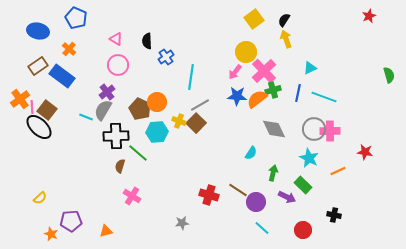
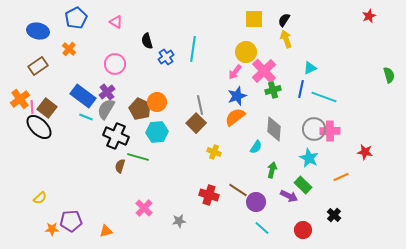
blue pentagon at (76, 18): rotated 20 degrees clockwise
yellow square at (254, 19): rotated 36 degrees clockwise
pink triangle at (116, 39): moved 17 px up
black semicircle at (147, 41): rotated 14 degrees counterclockwise
pink circle at (118, 65): moved 3 px left, 1 px up
blue rectangle at (62, 76): moved 21 px right, 20 px down
cyan line at (191, 77): moved 2 px right, 28 px up
blue line at (298, 93): moved 3 px right, 4 px up
blue star at (237, 96): rotated 24 degrees counterclockwise
orange semicircle at (257, 99): moved 22 px left, 18 px down
gray line at (200, 105): rotated 72 degrees counterclockwise
brown square at (47, 110): moved 2 px up
gray semicircle at (103, 110): moved 3 px right, 1 px up
yellow cross at (179, 121): moved 35 px right, 31 px down
gray diamond at (274, 129): rotated 30 degrees clockwise
black cross at (116, 136): rotated 25 degrees clockwise
green line at (138, 153): moved 4 px down; rotated 25 degrees counterclockwise
cyan semicircle at (251, 153): moved 5 px right, 6 px up
orange line at (338, 171): moved 3 px right, 6 px down
green arrow at (273, 173): moved 1 px left, 3 px up
pink cross at (132, 196): moved 12 px right, 12 px down; rotated 12 degrees clockwise
purple arrow at (287, 197): moved 2 px right, 1 px up
black cross at (334, 215): rotated 32 degrees clockwise
gray star at (182, 223): moved 3 px left, 2 px up
orange star at (51, 234): moved 1 px right, 5 px up; rotated 24 degrees counterclockwise
